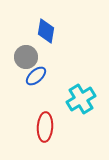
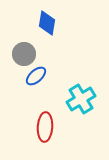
blue diamond: moved 1 px right, 8 px up
gray circle: moved 2 px left, 3 px up
